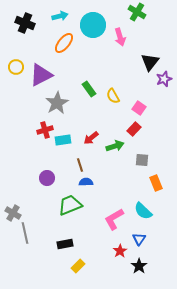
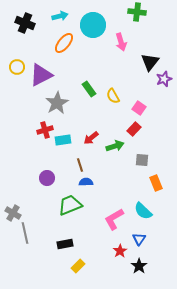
green cross: rotated 24 degrees counterclockwise
pink arrow: moved 1 px right, 5 px down
yellow circle: moved 1 px right
